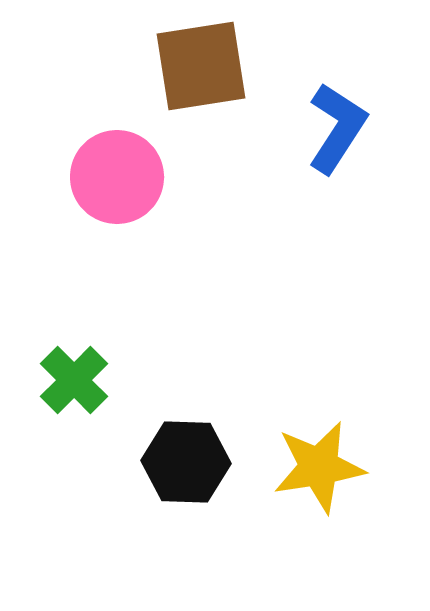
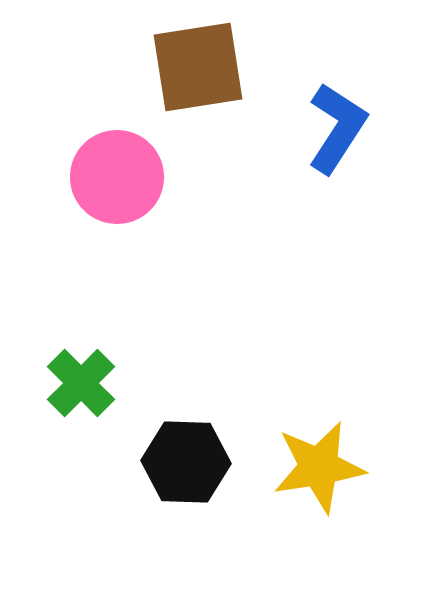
brown square: moved 3 px left, 1 px down
green cross: moved 7 px right, 3 px down
